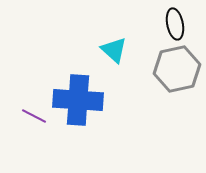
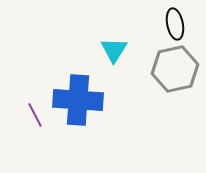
cyan triangle: rotated 20 degrees clockwise
gray hexagon: moved 2 px left
purple line: moved 1 px right, 1 px up; rotated 35 degrees clockwise
